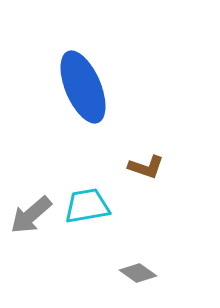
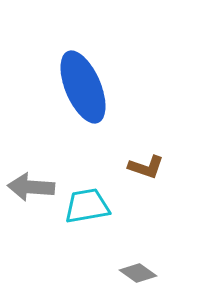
gray arrow: moved 28 px up; rotated 45 degrees clockwise
